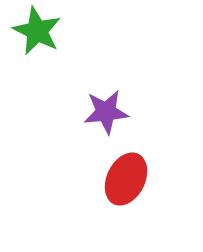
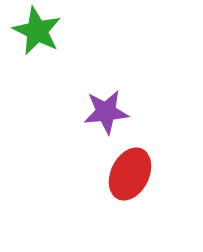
red ellipse: moved 4 px right, 5 px up
